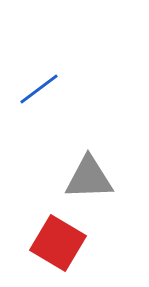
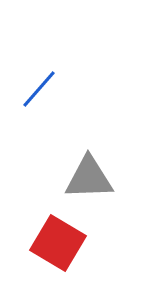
blue line: rotated 12 degrees counterclockwise
